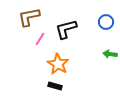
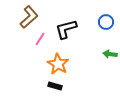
brown L-shape: rotated 150 degrees clockwise
